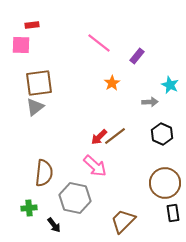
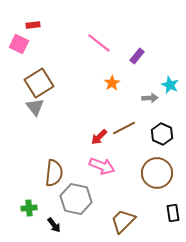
red rectangle: moved 1 px right
pink square: moved 2 px left, 1 px up; rotated 24 degrees clockwise
brown square: rotated 24 degrees counterclockwise
gray arrow: moved 4 px up
gray triangle: rotated 30 degrees counterclockwise
brown line: moved 9 px right, 8 px up; rotated 10 degrees clockwise
pink arrow: moved 7 px right; rotated 20 degrees counterclockwise
brown semicircle: moved 10 px right
brown circle: moved 8 px left, 10 px up
gray hexagon: moved 1 px right, 1 px down
